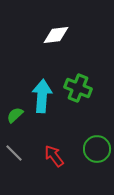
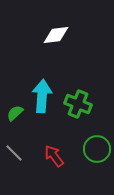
green cross: moved 16 px down
green semicircle: moved 2 px up
